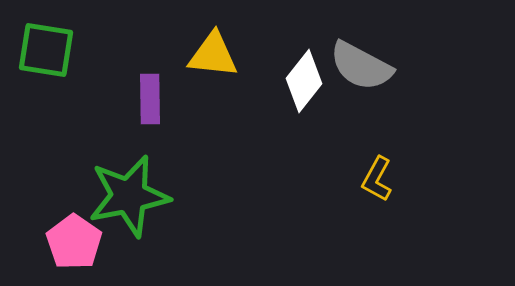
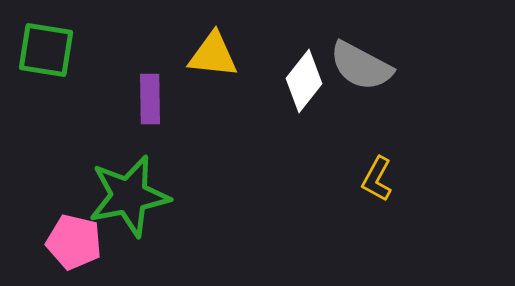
pink pentagon: rotated 22 degrees counterclockwise
